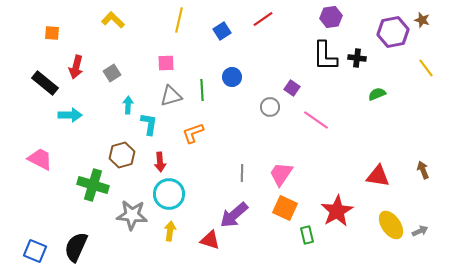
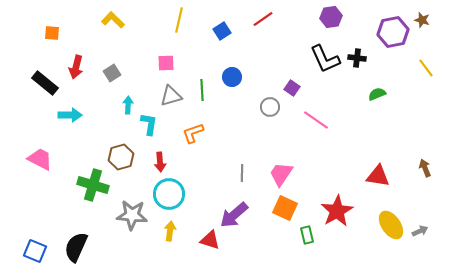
black L-shape at (325, 56): moved 3 px down; rotated 24 degrees counterclockwise
brown hexagon at (122, 155): moved 1 px left, 2 px down
brown arrow at (423, 170): moved 2 px right, 2 px up
